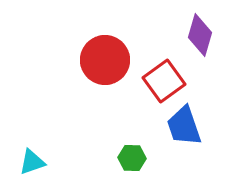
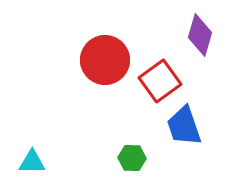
red square: moved 4 px left
cyan triangle: rotated 20 degrees clockwise
